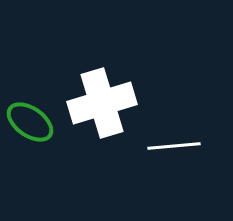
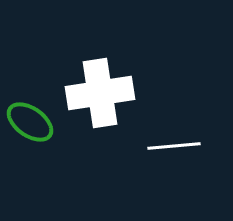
white cross: moved 2 px left, 10 px up; rotated 8 degrees clockwise
